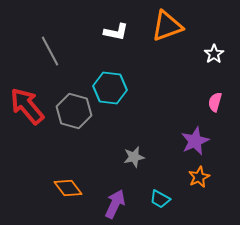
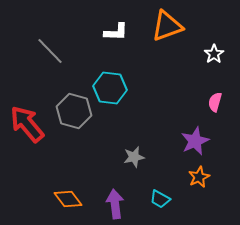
white L-shape: rotated 10 degrees counterclockwise
gray line: rotated 16 degrees counterclockwise
red arrow: moved 18 px down
orange diamond: moved 11 px down
purple arrow: rotated 32 degrees counterclockwise
